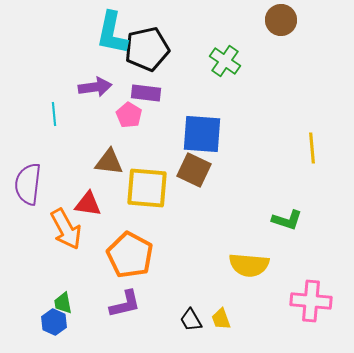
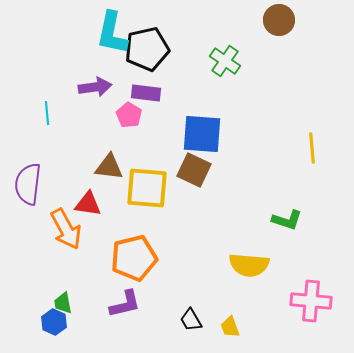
brown circle: moved 2 px left
cyan line: moved 7 px left, 1 px up
brown triangle: moved 5 px down
orange pentagon: moved 4 px right, 3 px down; rotated 30 degrees clockwise
yellow trapezoid: moved 9 px right, 8 px down
